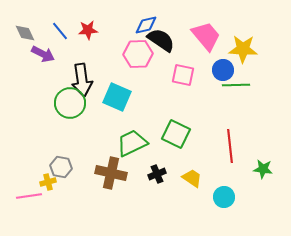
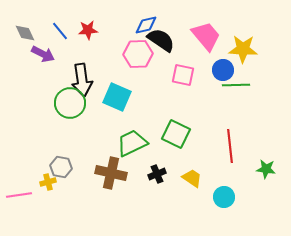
green star: moved 3 px right
pink line: moved 10 px left, 1 px up
